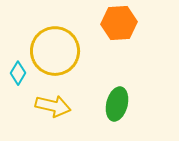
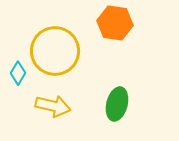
orange hexagon: moved 4 px left; rotated 12 degrees clockwise
